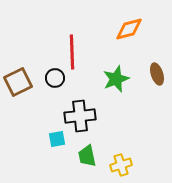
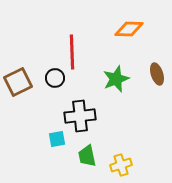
orange diamond: rotated 16 degrees clockwise
